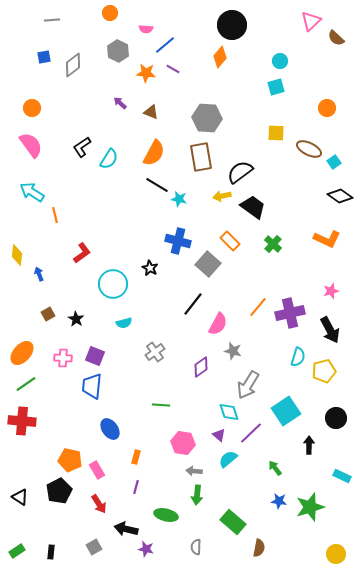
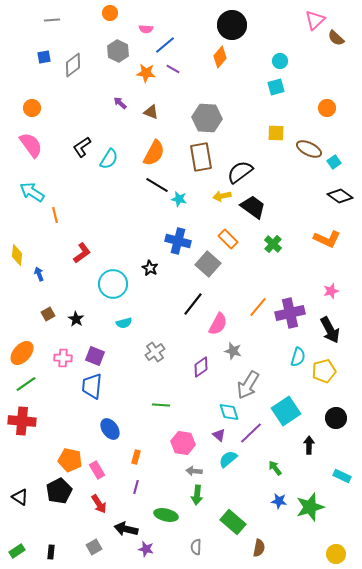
pink triangle at (311, 21): moved 4 px right, 1 px up
orange rectangle at (230, 241): moved 2 px left, 2 px up
